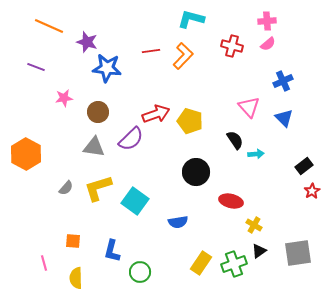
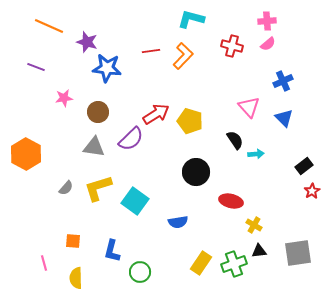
red arrow: rotated 12 degrees counterclockwise
black triangle: rotated 28 degrees clockwise
